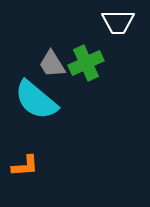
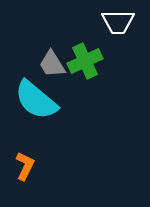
green cross: moved 1 px left, 2 px up
orange L-shape: rotated 60 degrees counterclockwise
